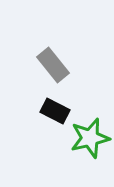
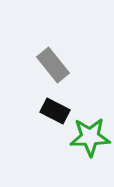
green star: moved 1 px up; rotated 12 degrees clockwise
